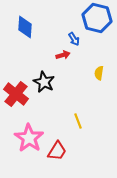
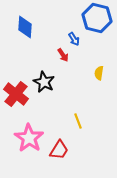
red arrow: rotated 72 degrees clockwise
red trapezoid: moved 2 px right, 1 px up
